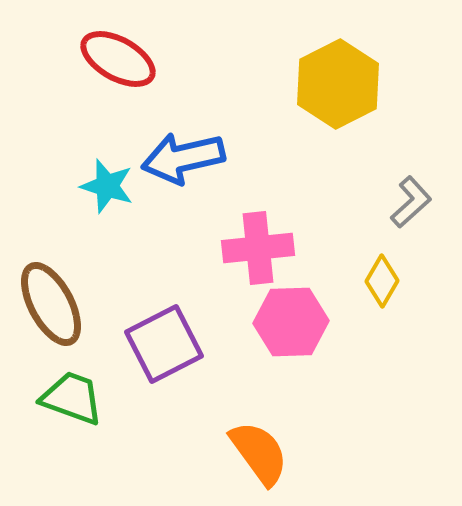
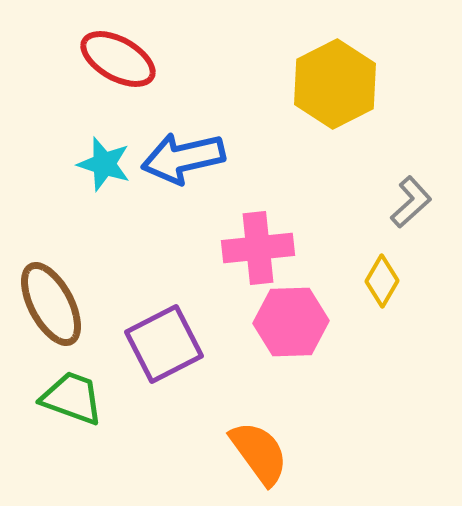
yellow hexagon: moved 3 px left
cyan star: moved 3 px left, 22 px up
